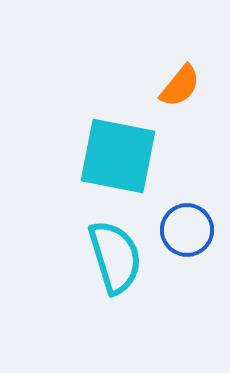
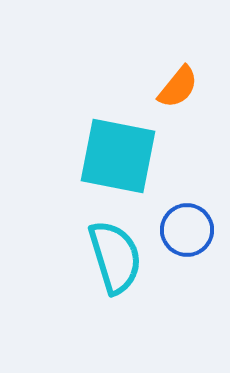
orange semicircle: moved 2 px left, 1 px down
